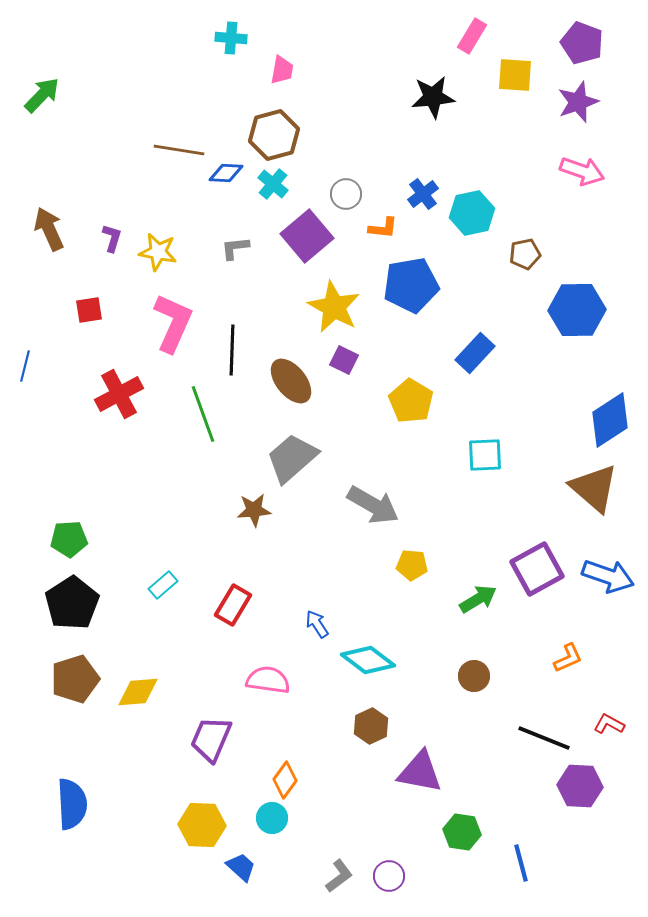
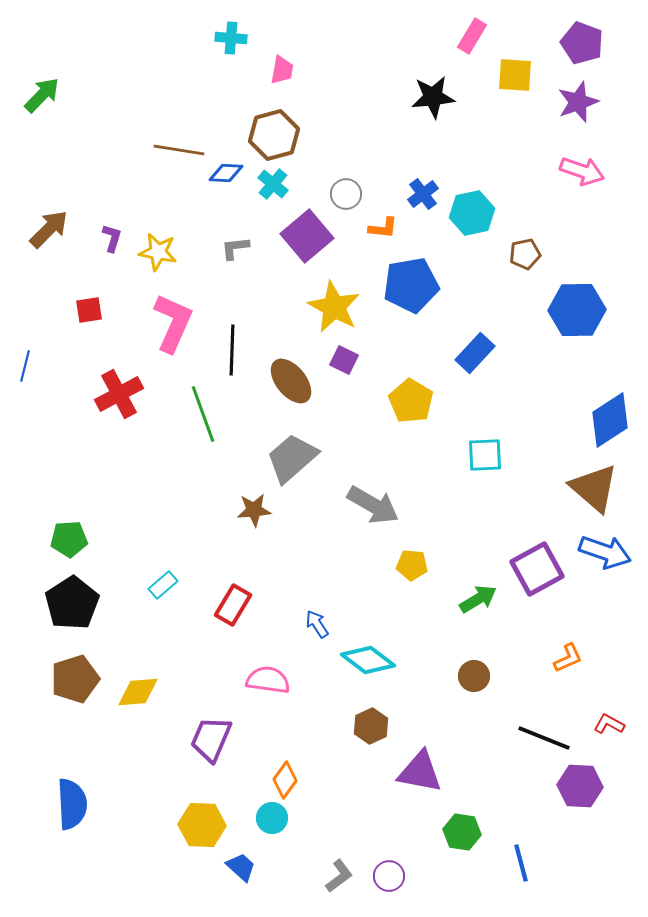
brown arrow at (49, 229): rotated 69 degrees clockwise
blue arrow at (608, 576): moved 3 px left, 24 px up
